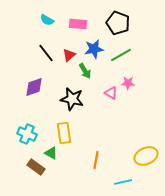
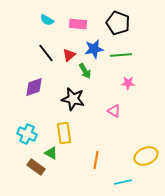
green line: rotated 25 degrees clockwise
pink triangle: moved 3 px right, 18 px down
black star: moved 1 px right
